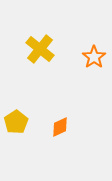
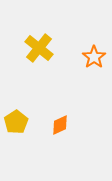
yellow cross: moved 1 px left, 1 px up
orange diamond: moved 2 px up
